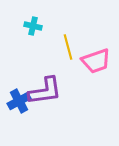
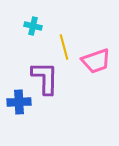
yellow line: moved 4 px left
purple L-shape: moved 13 px up; rotated 81 degrees counterclockwise
blue cross: moved 1 px down; rotated 25 degrees clockwise
